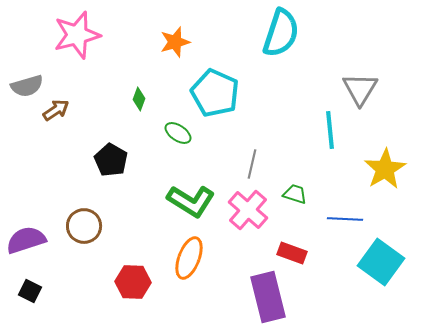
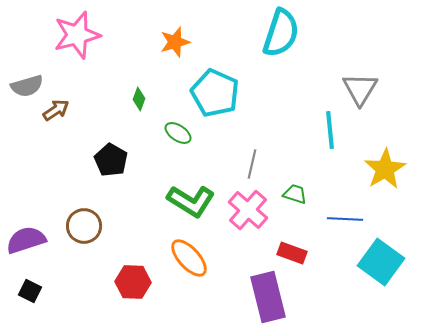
orange ellipse: rotated 63 degrees counterclockwise
